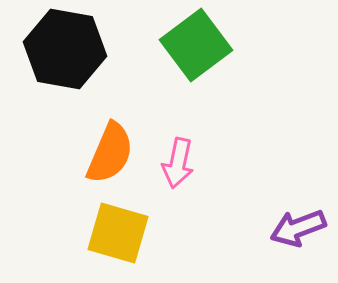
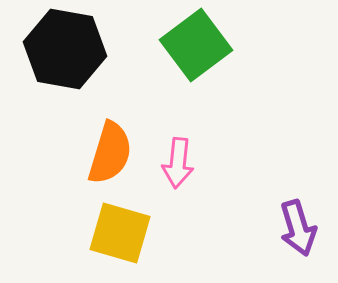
orange semicircle: rotated 6 degrees counterclockwise
pink arrow: rotated 6 degrees counterclockwise
purple arrow: rotated 86 degrees counterclockwise
yellow square: moved 2 px right
